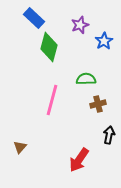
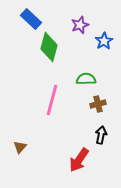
blue rectangle: moved 3 px left, 1 px down
black arrow: moved 8 px left
